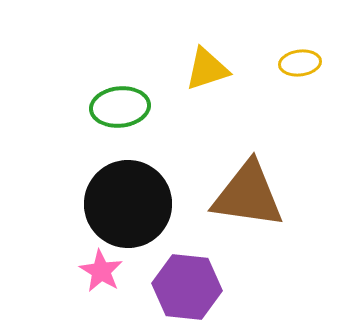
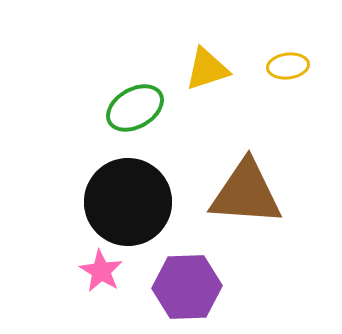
yellow ellipse: moved 12 px left, 3 px down
green ellipse: moved 15 px right, 1 px down; rotated 24 degrees counterclockwise
brown triangle: moved 2 px left, 2 px up; rotated 4 degrees counterclockwise
black circle: moved 2 px up
purple hexagon: rotated 8 degrees counterclockwise
